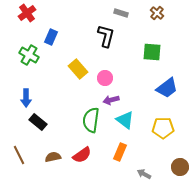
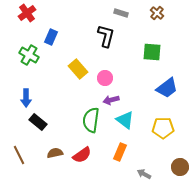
brown semicircle: moved 2 px right, 4 px up
